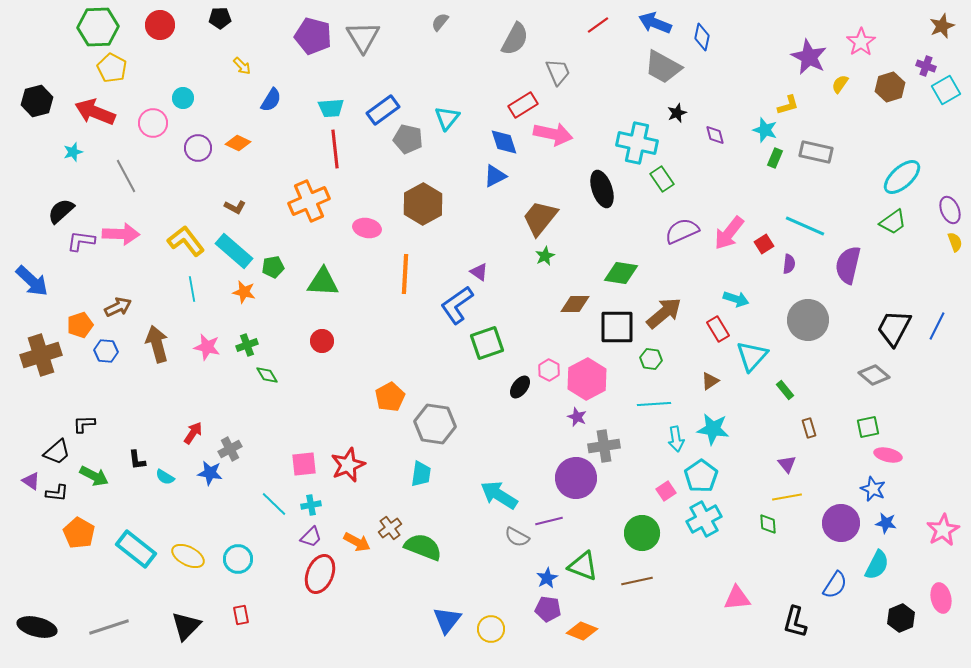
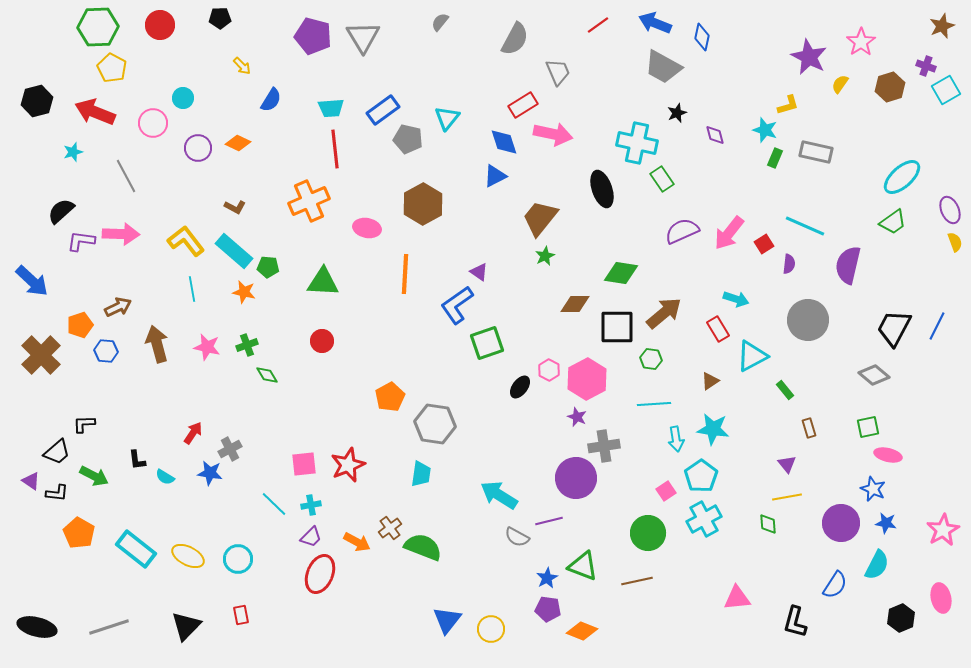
green pentagon at (273, 267): moved 5 px left; rotated 15 degrees clockwise
brown cross at (41, 355): rotated 27 degrees counterclockwise
cyan triangle at (752, 356): rotated 20 degrees clockwise
green circle at (642, 533): moved 6 px right
